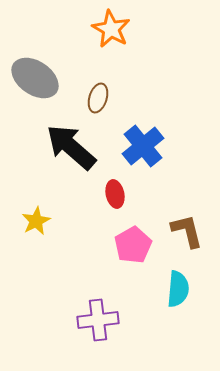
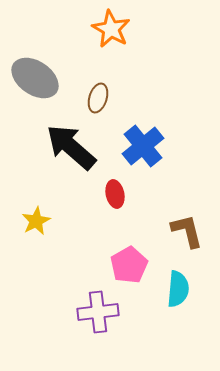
pink pentagon: moved 4 px left, 20 px down
purple cross: moved 8 px up
